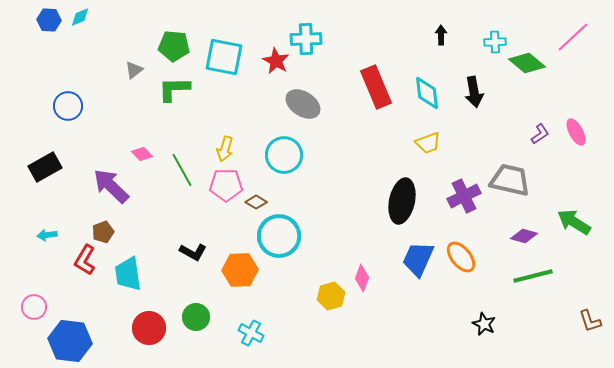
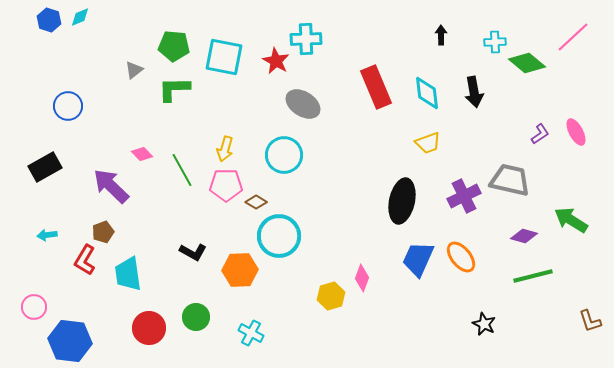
blue hexagon at (49, 20): rotated 15 degrees clockwise
green arrow at (574, 222): moved 3 px left, 2 px up
